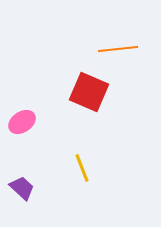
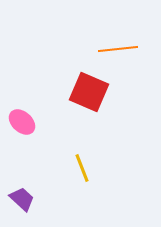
pink ellipse: rotated 76 degrees clockwise
purple trapezoid: moved 11 px down
